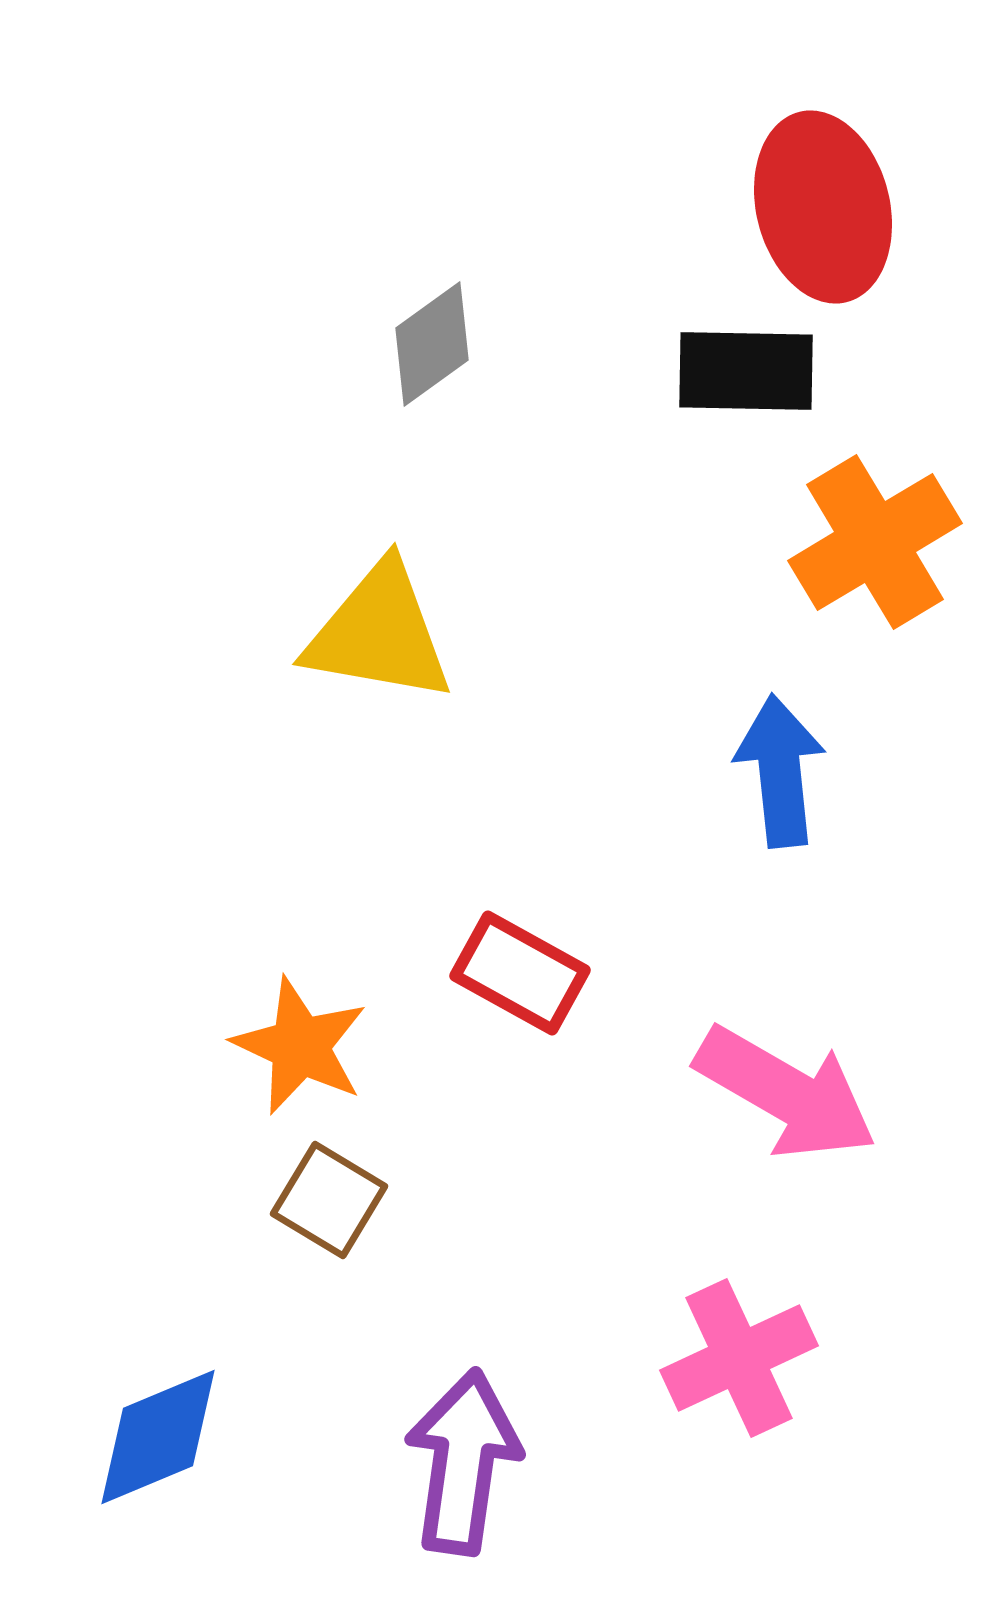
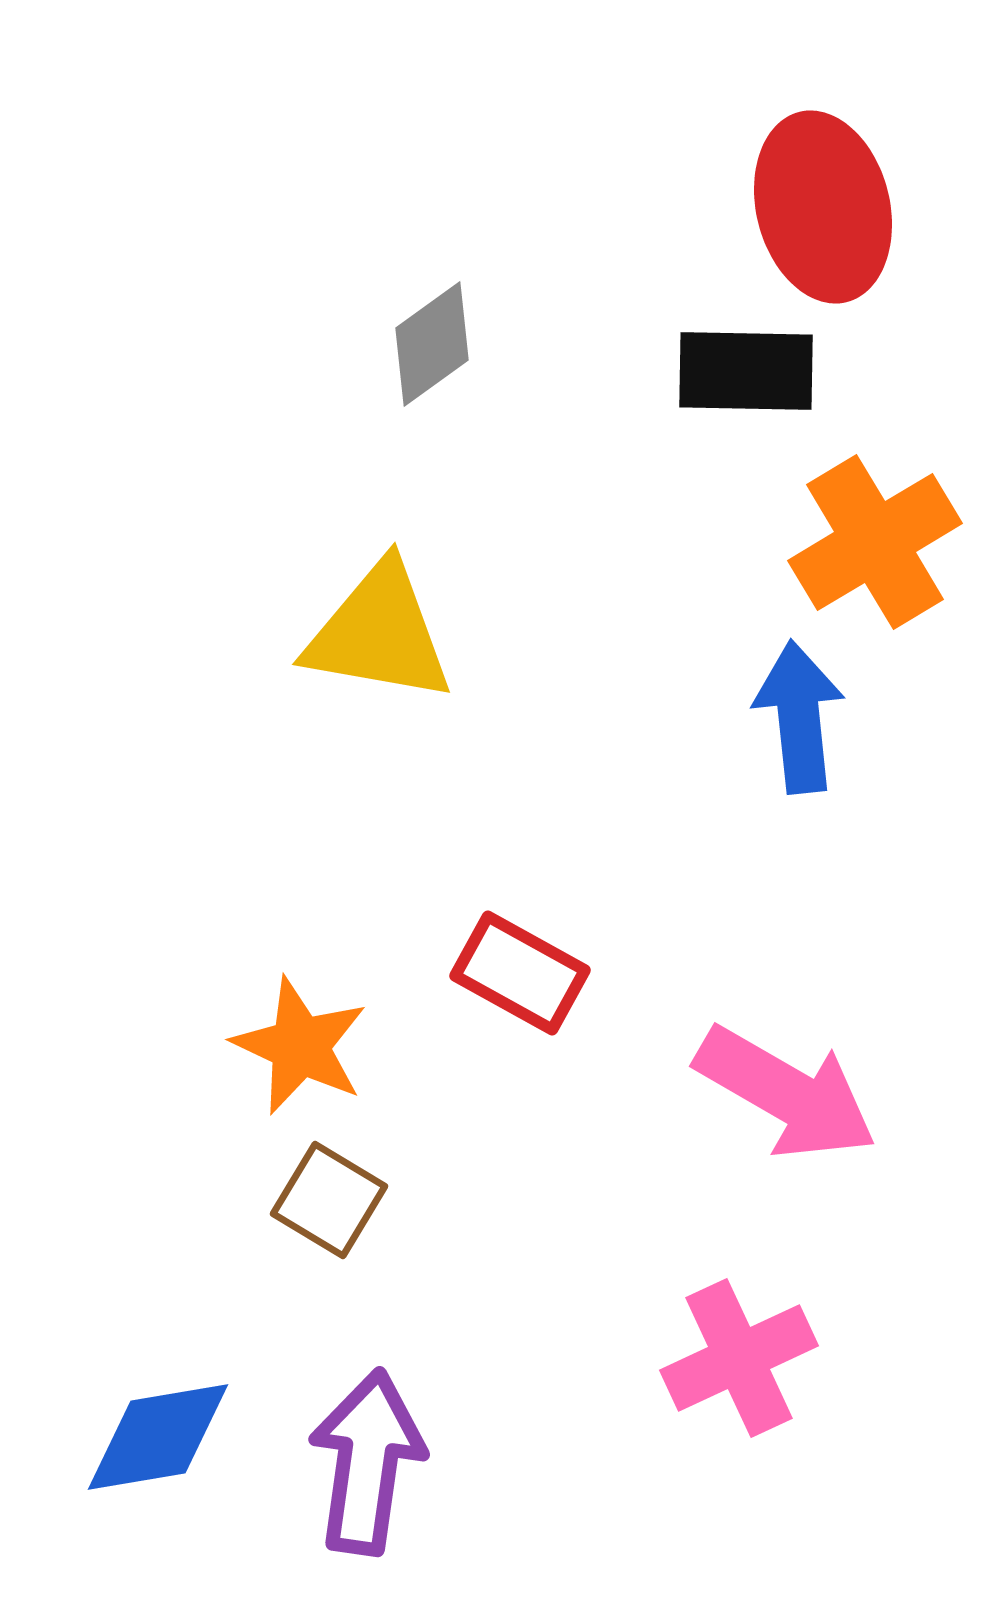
blue arrow: moved 19 px right, 54 px up
blue diamond: rotated 13 degrees clockwise
purple arrow: moved 96 px left
